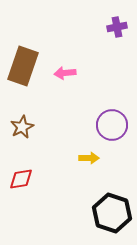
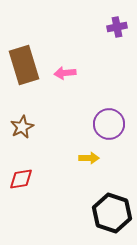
brown rectangle: moved 1 px right, 1 px up; rotated 36 degrees counterclockwise
purple circle: moved 3 px left, 1 px up
